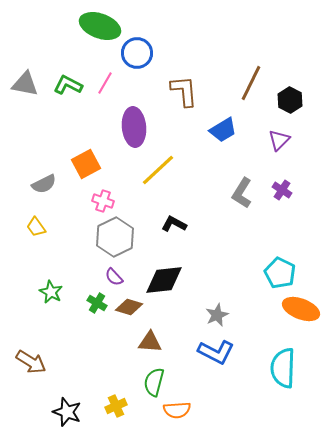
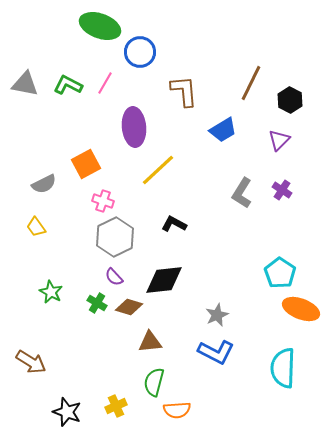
blue circle: moved 3 px right, 1 px up
cyan pentagon: rotated 8 degrees clockwise
brown triangle: rotated 10 degrees counterclockwise
